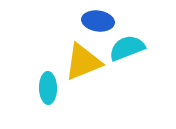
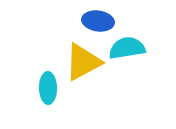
cyan semicircle: rotated 12 degrees clockwise
yellow triangle: rotated 6 degrees counterclockwise
